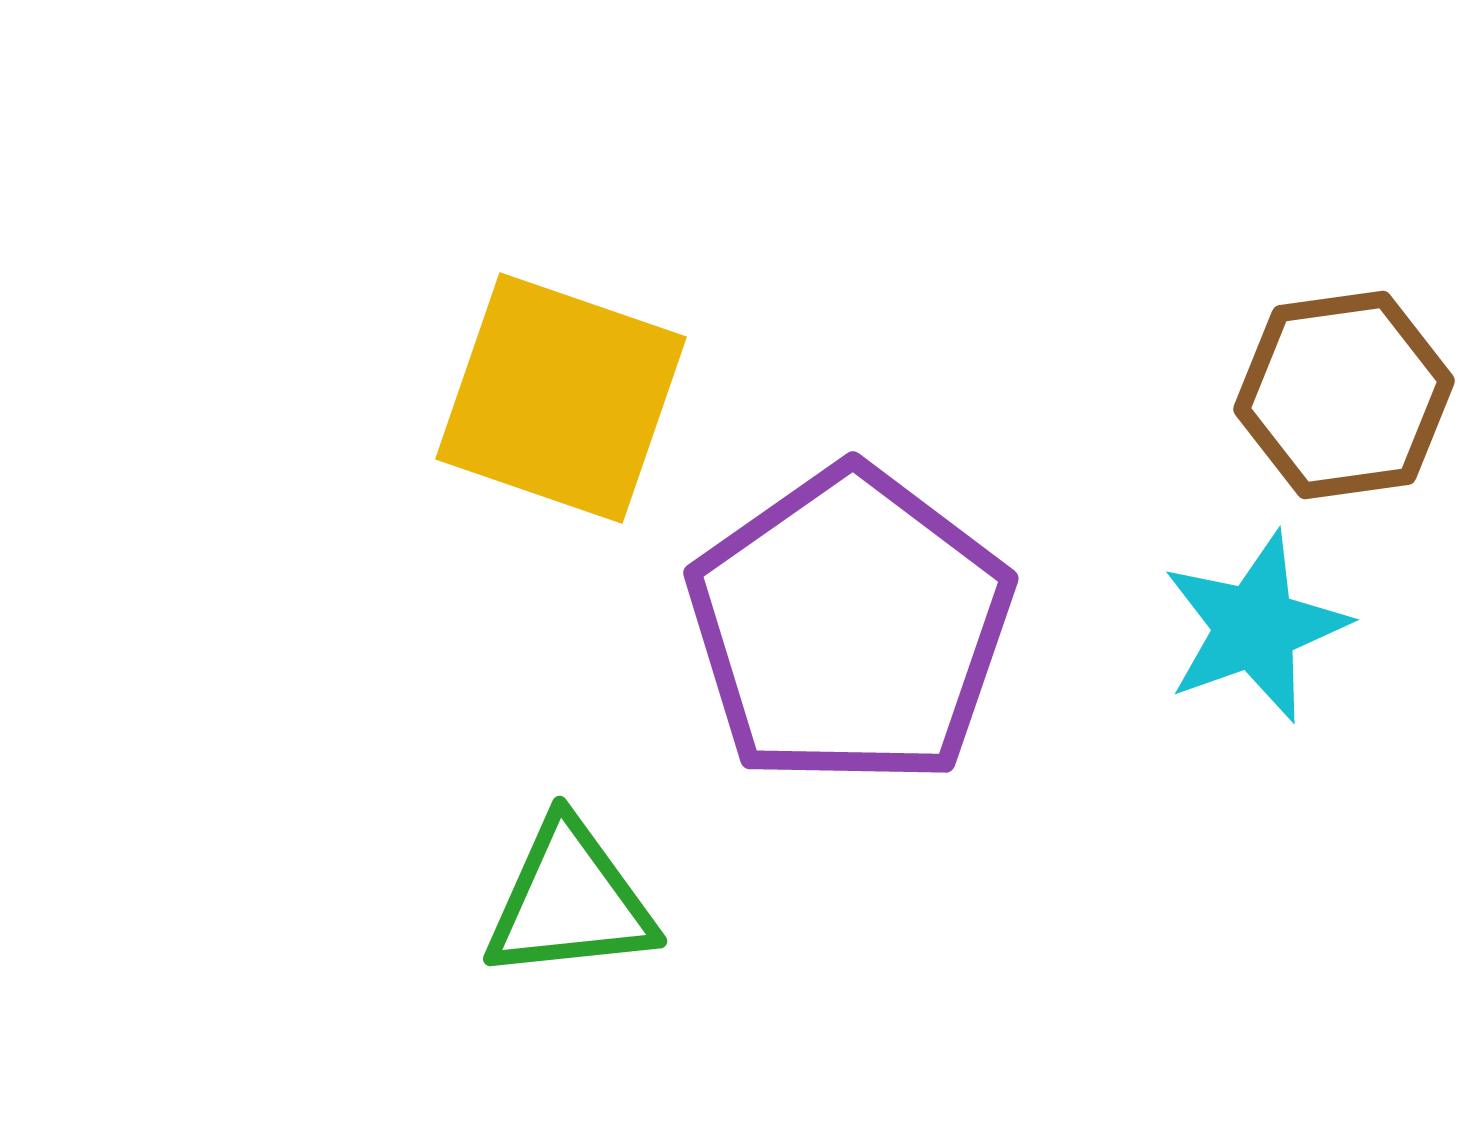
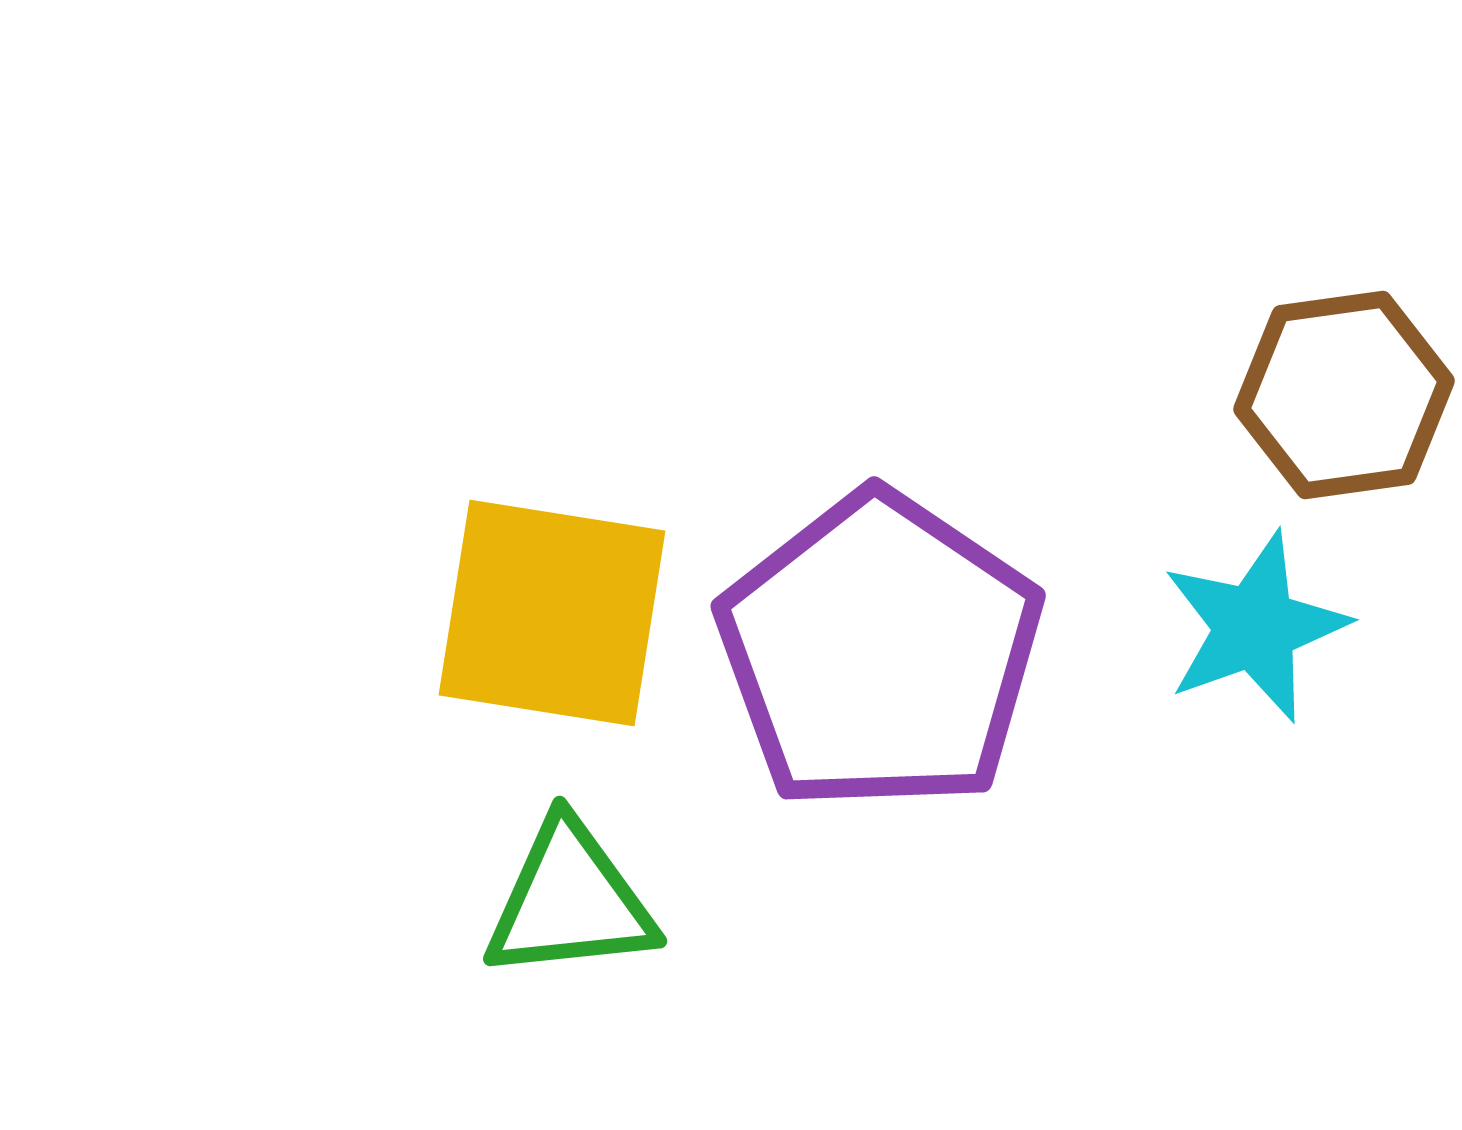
yellow square: moved 9 px left, 215 px down; rotated 10 degrees counterclockwise
purple pentagon: moved 30 px right, 25 px down; rotated 3 degrees counterclockwise
